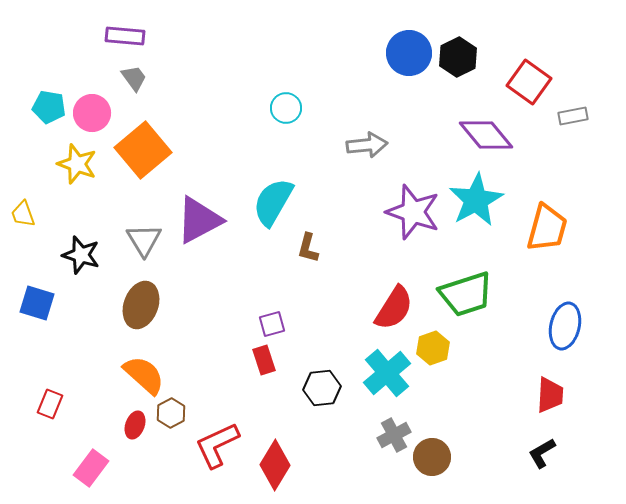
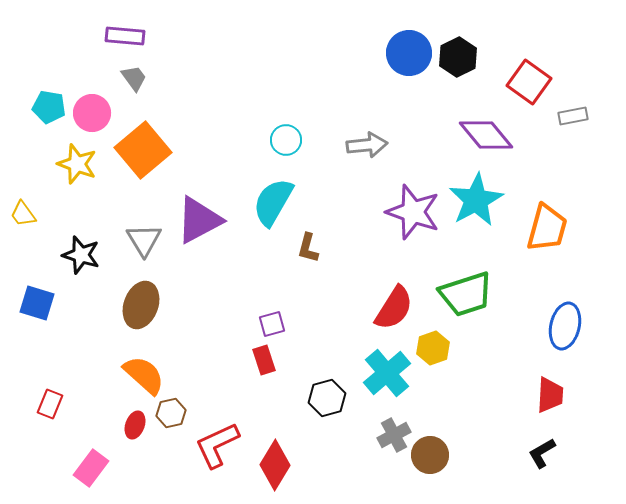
cyan circle at (286, 108): moved 32 px down
yellow trapezoid at (23, 214): rotated 16 degrees counterclockwise
black hexagon at (322, 388): moved 5 px right, 10 px down; rotated 9 degrees counterclockwise
brown hexagon at (171, 413): rotated 16 degrees clockwise
brown circle at (432, 457): moved 2 px left, 2 px up
